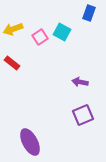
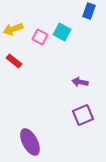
blue rectangle: moved 2 px up
pink square: rotated 28 degrees counterclockwise
red rectangle: moved 2 px right, 2 px up
